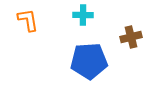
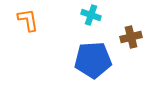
cyan cross: moved 8 px right; rotated 18 degrees clockwise
blue pentagon: moved 4 px right, 1 px up
